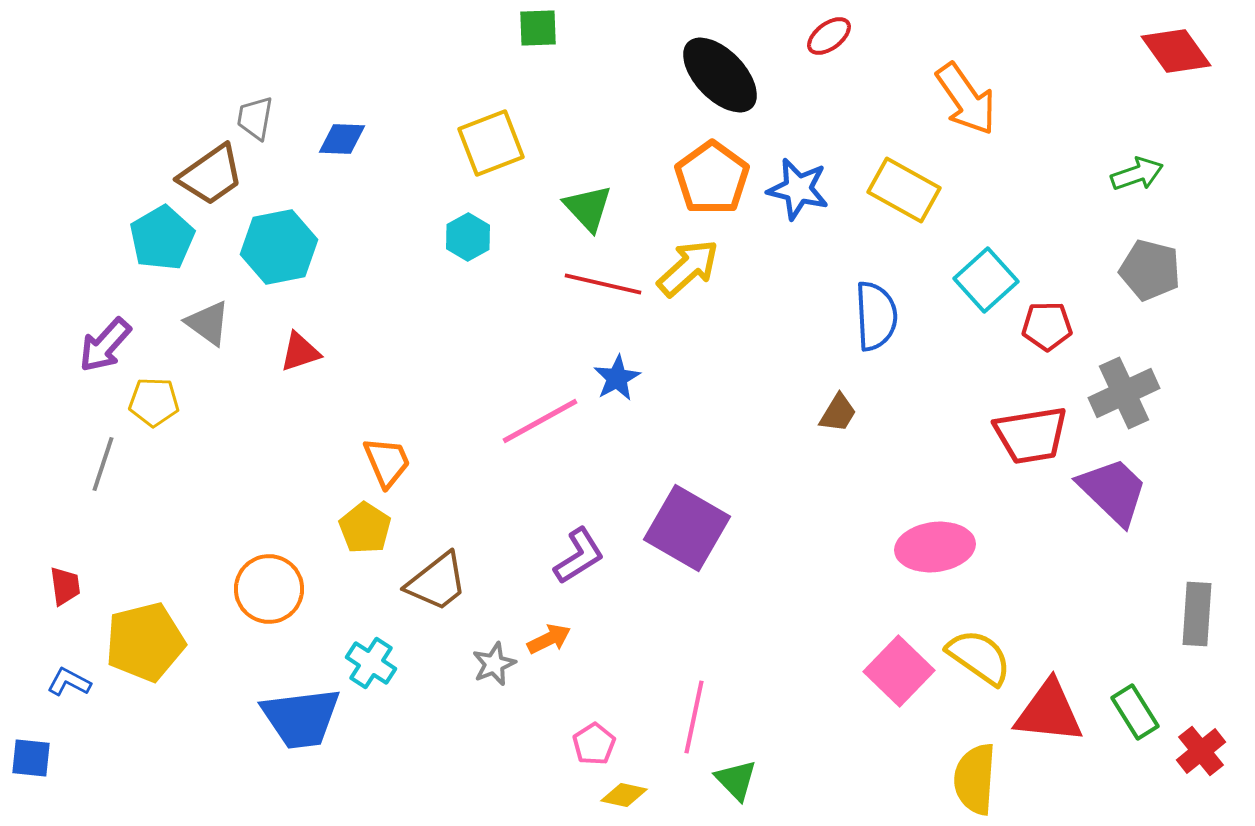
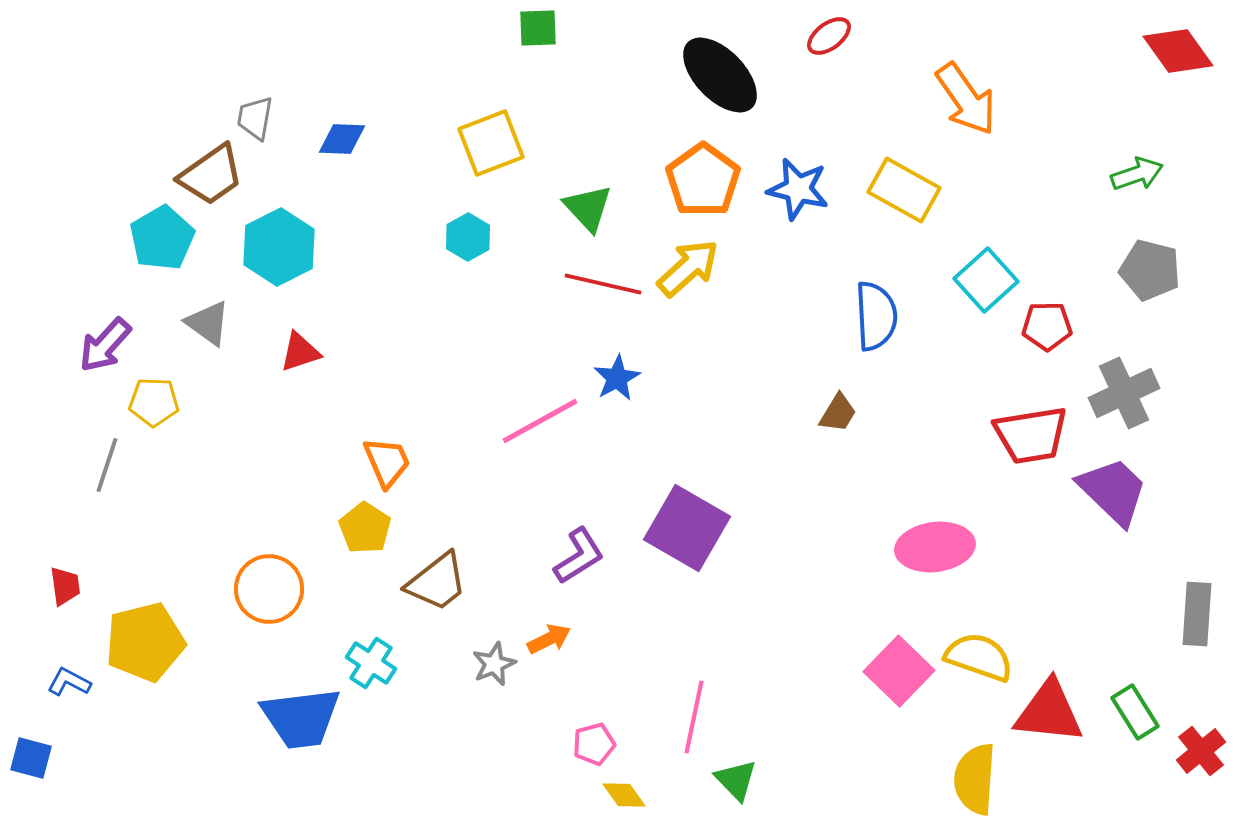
red diamond at (1176, 51): moved 2 px right
orange pentagon at (712, 178): moved 9 px left, 2 px down
cyan hexagon at (279, 247): rotated 16 degrees counterclockwise
gray line at (103, 464): moved 4 px right, 1 px down
yellow semicircle at (979, 657): rotated 16 degrees counterclockwise
pink pentagon at (594, 744): rotated 18 degrees clockwise
blue square at (31, 758): rotated 9 degrees clockwise
yellow diamond at (624, 795): rotated 42 degrees clockwise
